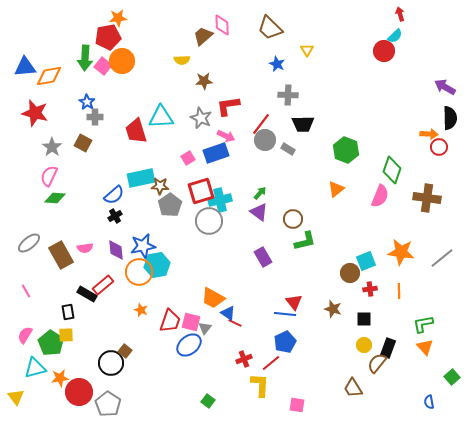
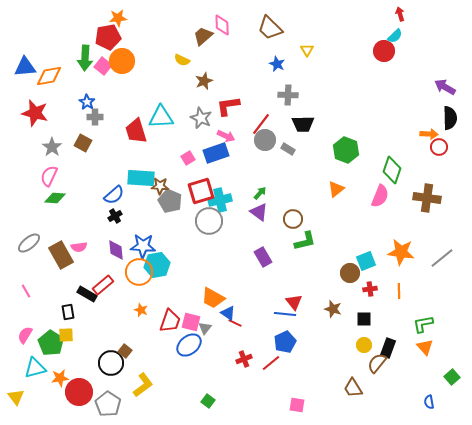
yellow semicircle at (182, 60): rotated 28 degrees clockwise
brown star at (204, 81): rotated 18 degrees counterclockwise
cyan rectangle at (141, 178): rotated 16 degrees clockwise
gray pentagon at (170, 205): moved 4 px up; rotated 15 degrees counterclockwise
blue star at (143, 246): rotated 15 degrees clockwise
pink semicircle at (85, 248): moved 6 px left, 1 px up
yellow L-shape at (260, 385): moved 117 px left; rotated 50 degrees clockwise
